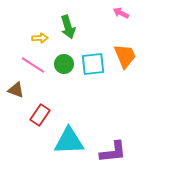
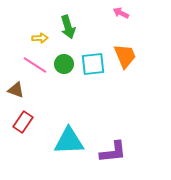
pink line: moved 2 px right
red rectangle: moved 17 px left, 7 px down
